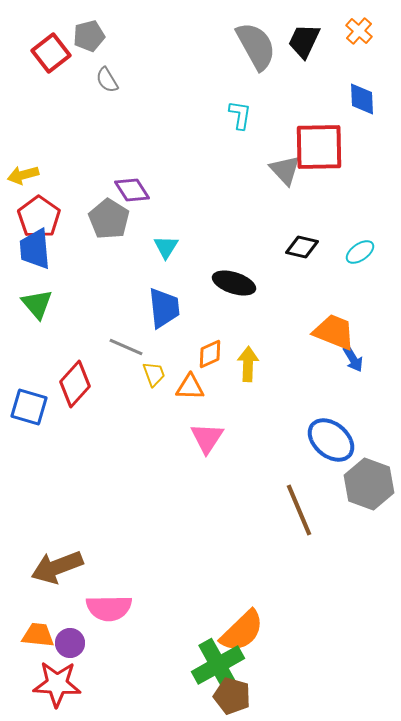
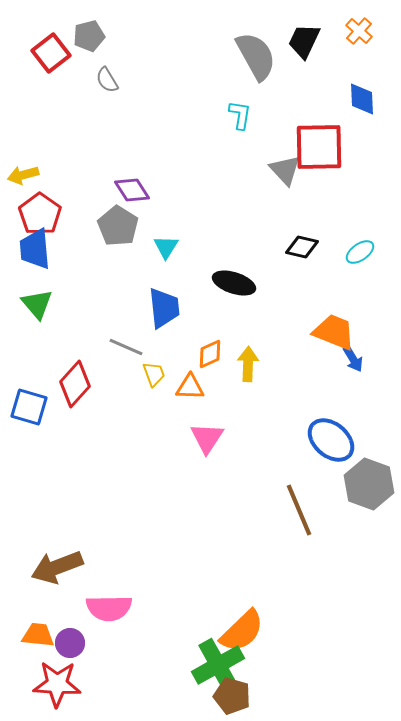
gray semicircle at (256, 46): moved 10 px down
red pentagon at (39, 217): moved 1 px right, 3 px up
gray pentagon at (109, 219): moved 9 px right, 7 px down
